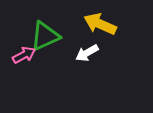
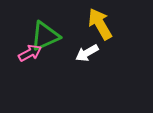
yellow arrow: rotated 36 degrees clockwise
pink arrow: moved 6 px right, 2 px up
